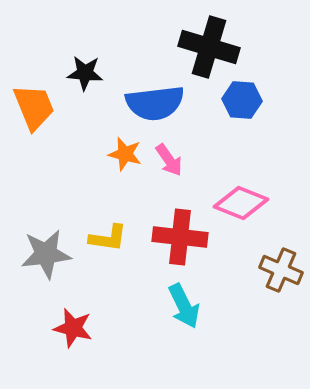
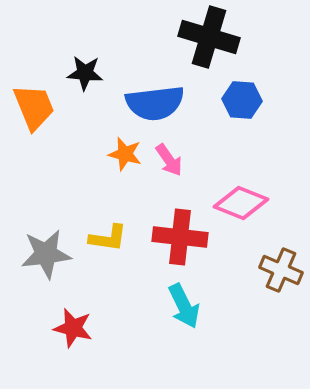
black cross: moved 10 px up
